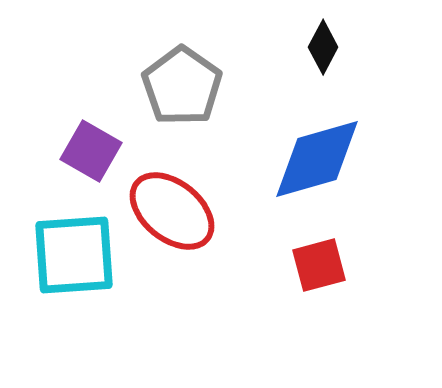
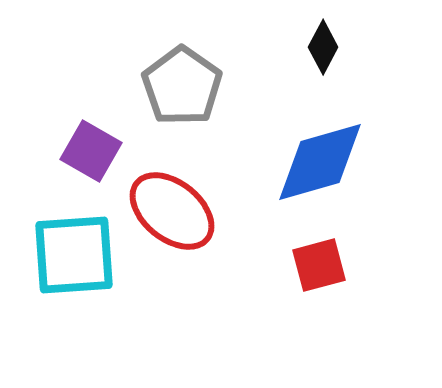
blue diamond: moved 3 px right, 3 px down
